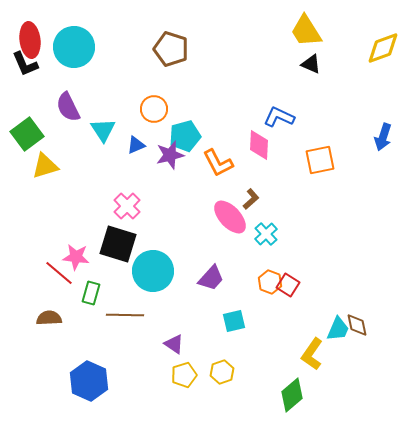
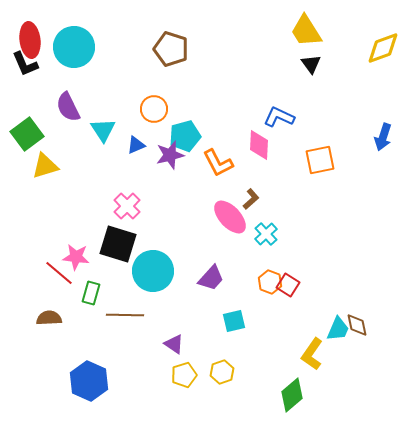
black triangle at (311, 64): rotated 30 degrees clockwise
